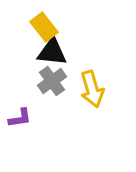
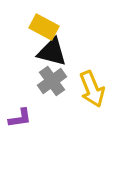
yellow rectangle: rotated 24 degrees counterclockwise
black triangle: rotated 8 degrees clockwise
yellow arrow: rotated 6 degrees counterclockwise
